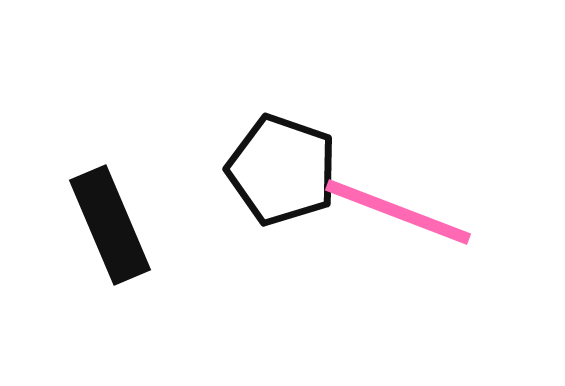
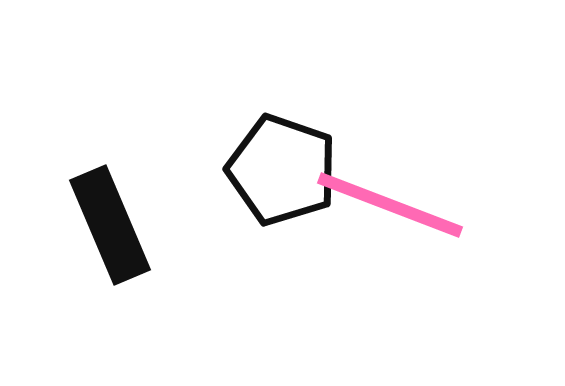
pink line: moved 8 px left, 7 px up
